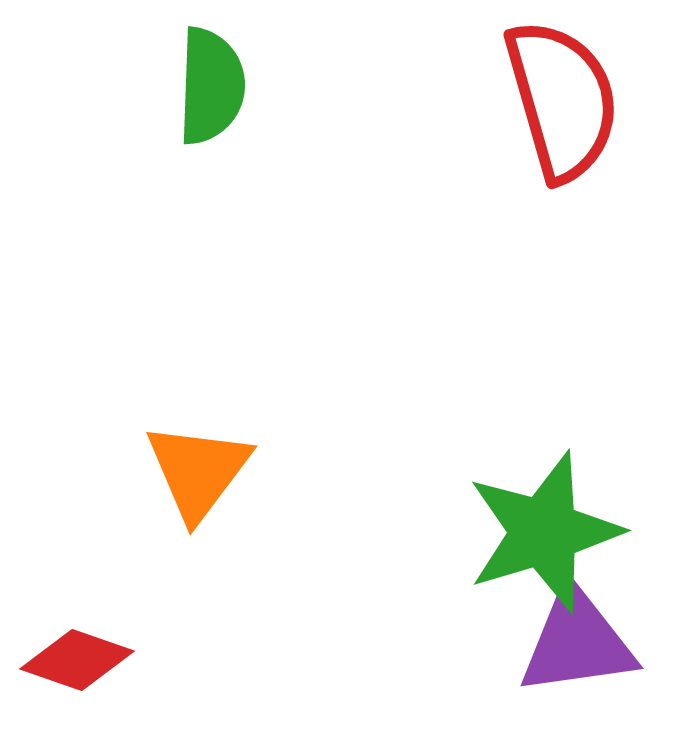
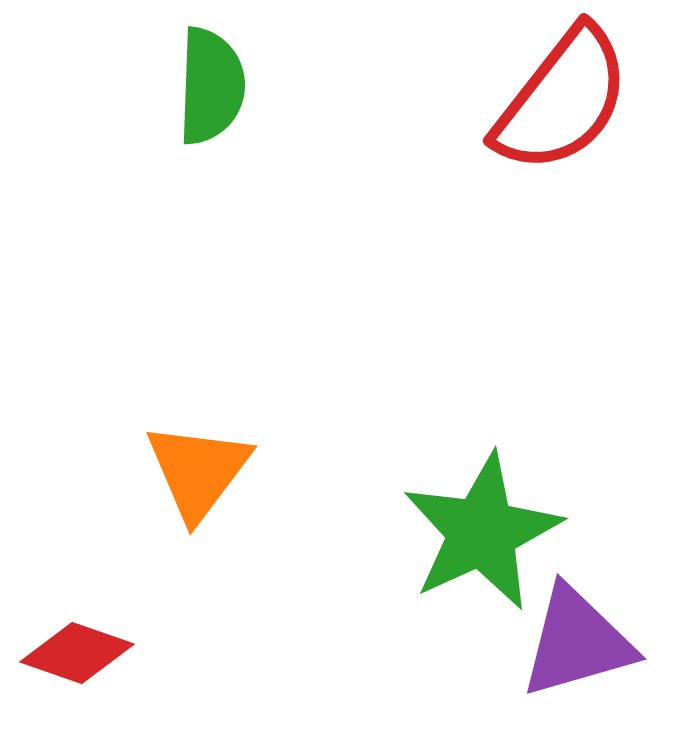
red semicircle: rotated 54 degrees clockwise
green star: moved 62 px left; rotated 8 degrees counterclockwise
purple triangle: rotated 8 degrees counterclockwise
red diamond: moved 7 px up
